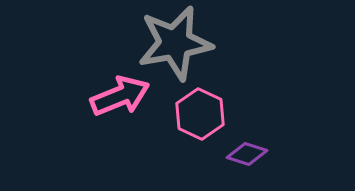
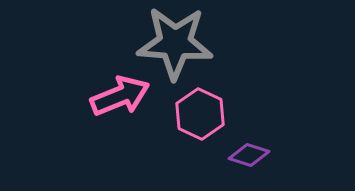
gray star: rotated 14 degrees clockwise
purple diamond: moved 2 px right, 1 px down
